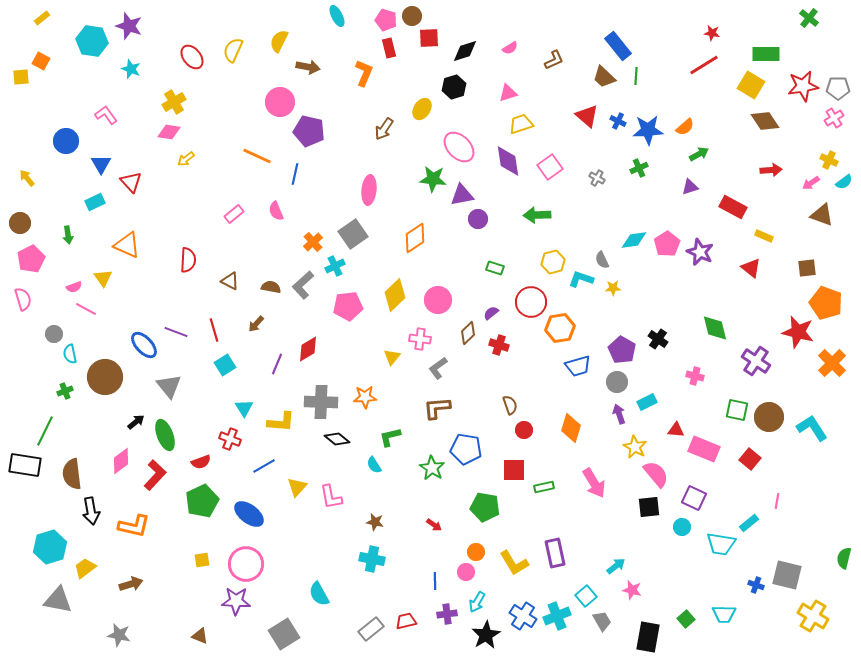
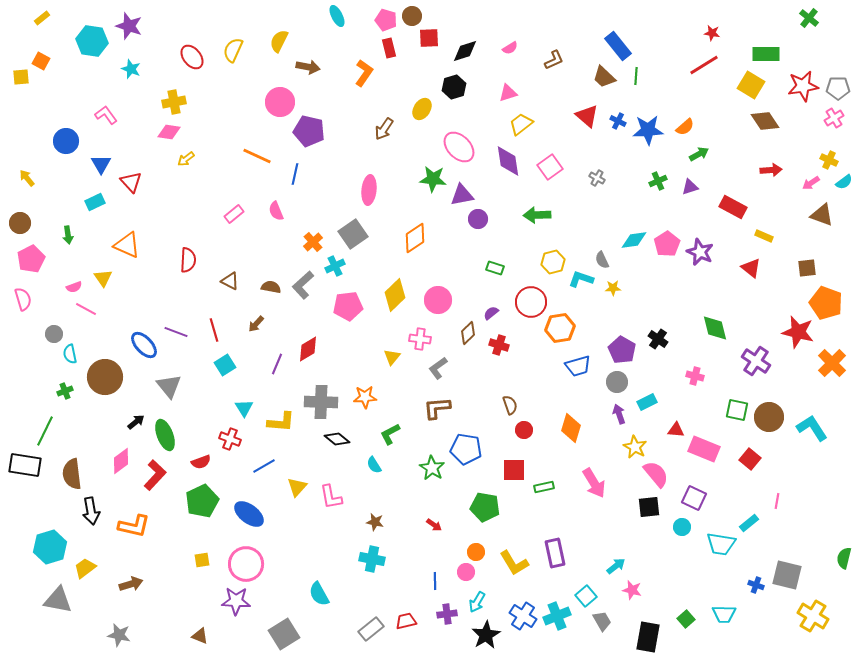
orange L-shape at (364, 73): rotated 12 degrees clockwise
yellow cross at (174, 102): rotated 20 degrees clockwise
yellow trapezoid at (521, 124): rotated 20 degrees counterclockwise
green cross at (639, 168): moved 19 px right, 13 px down
green L-shape at (390, 437): moved 3 px up; rotated 15 degrees counterclockwise
